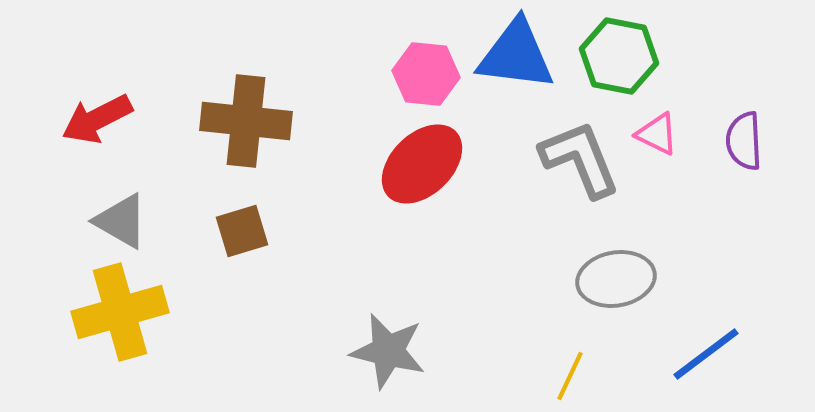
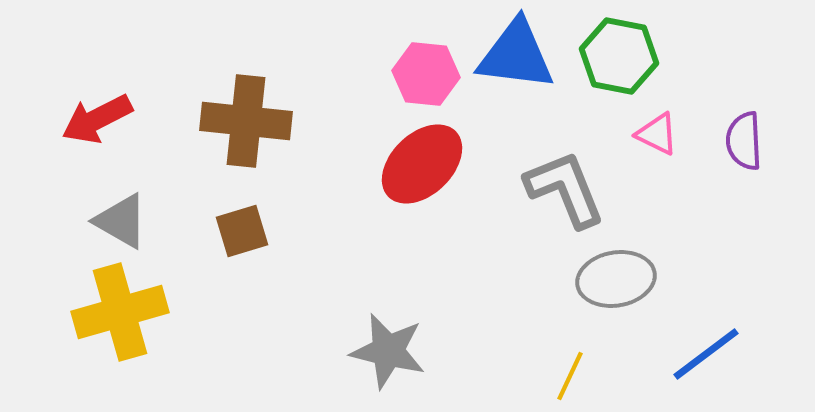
gray L-shape: moved 15 px left, 30 px down
